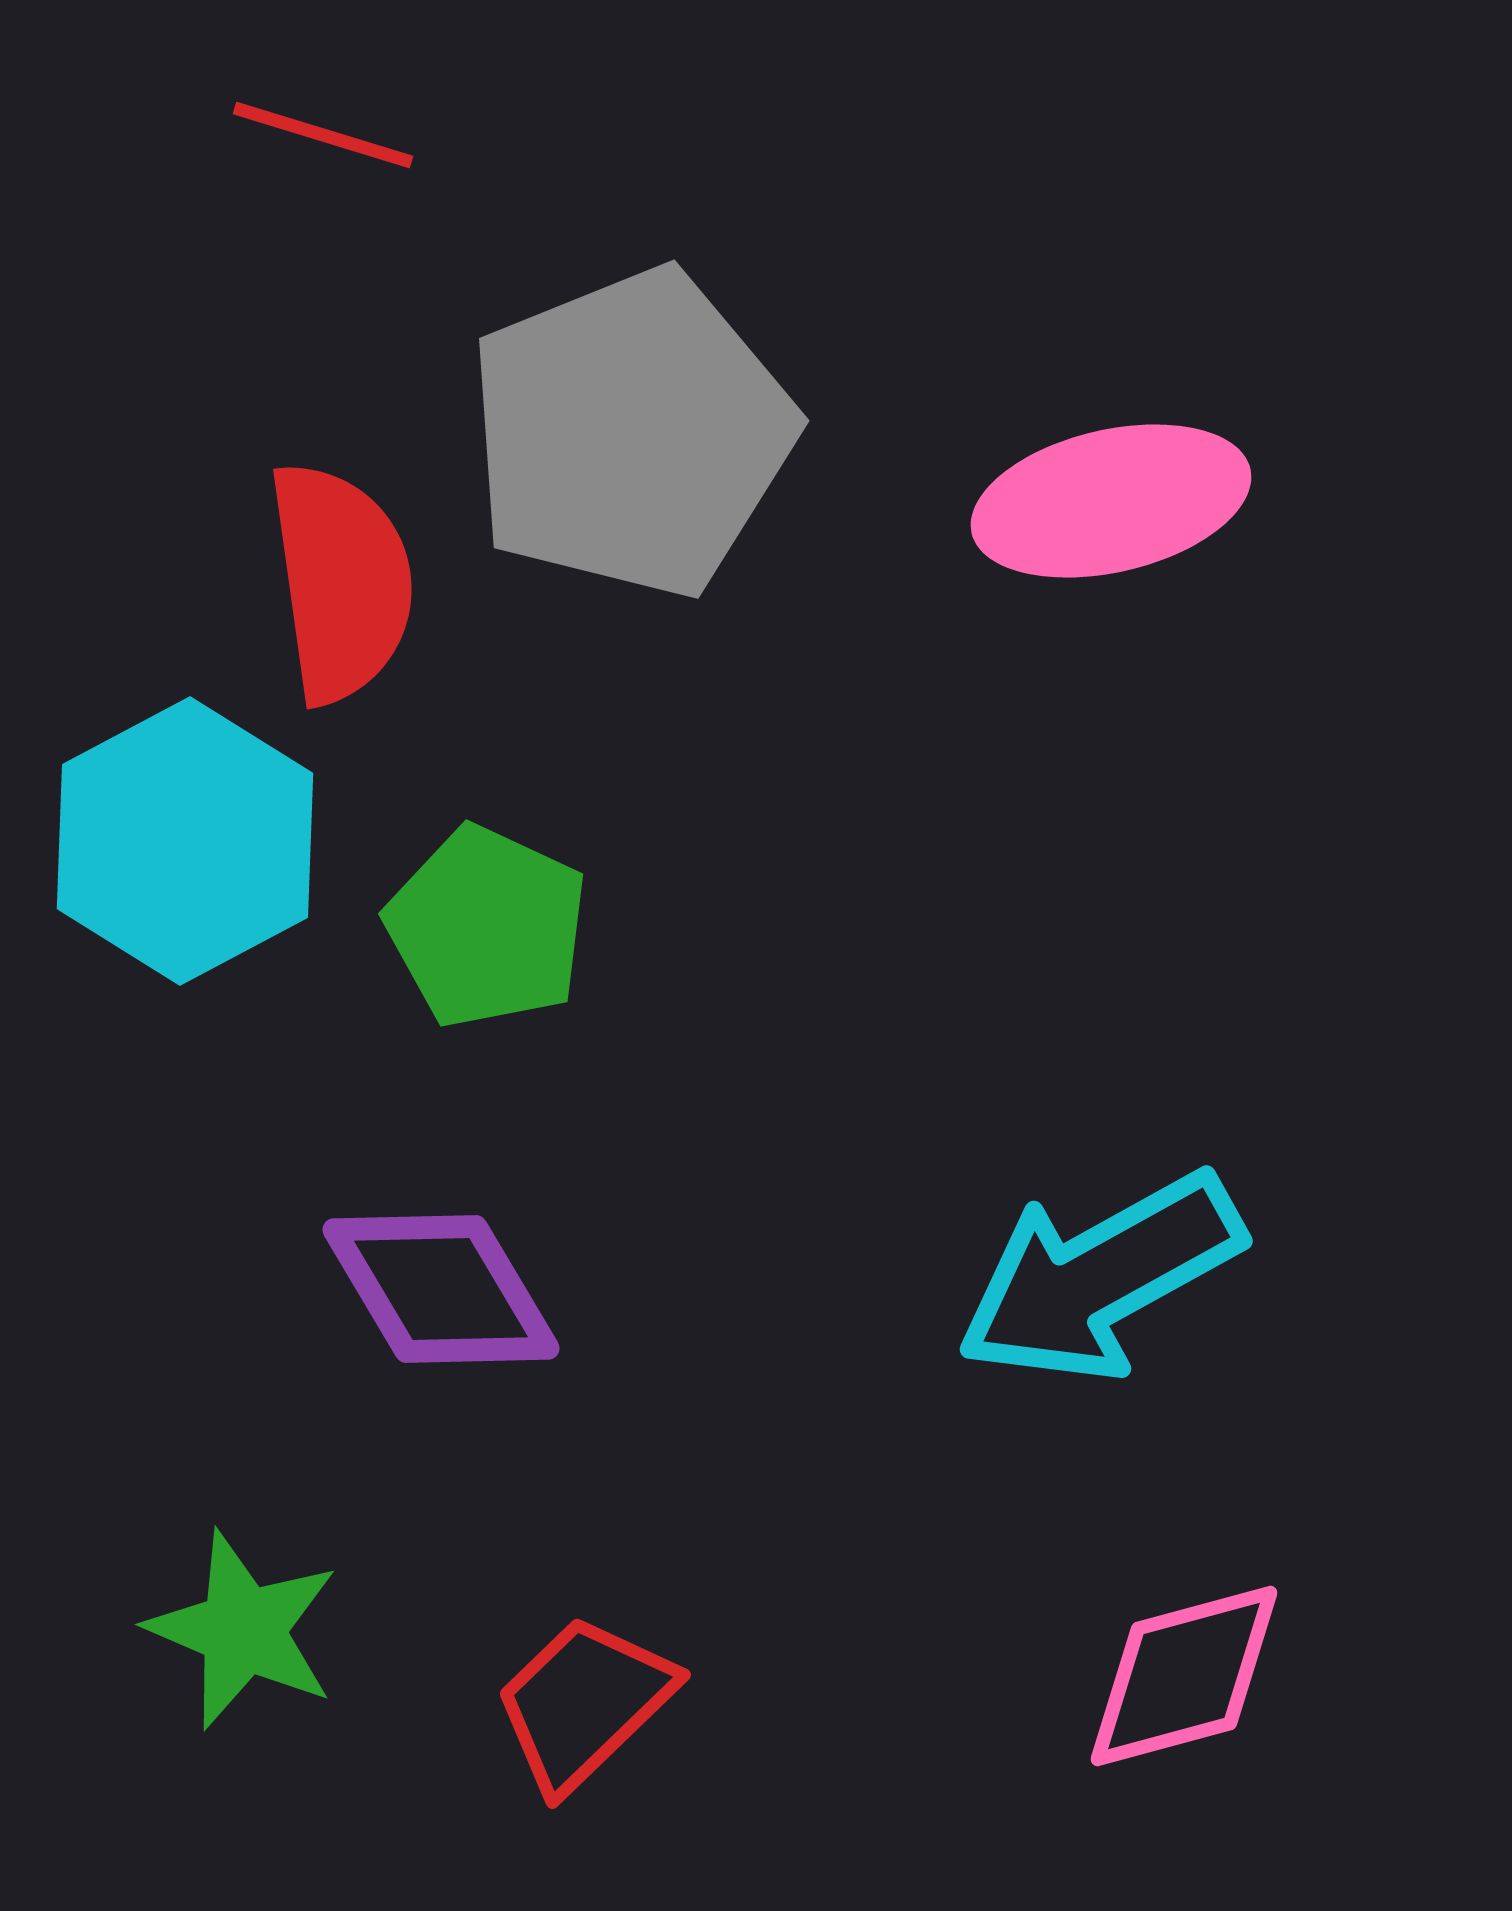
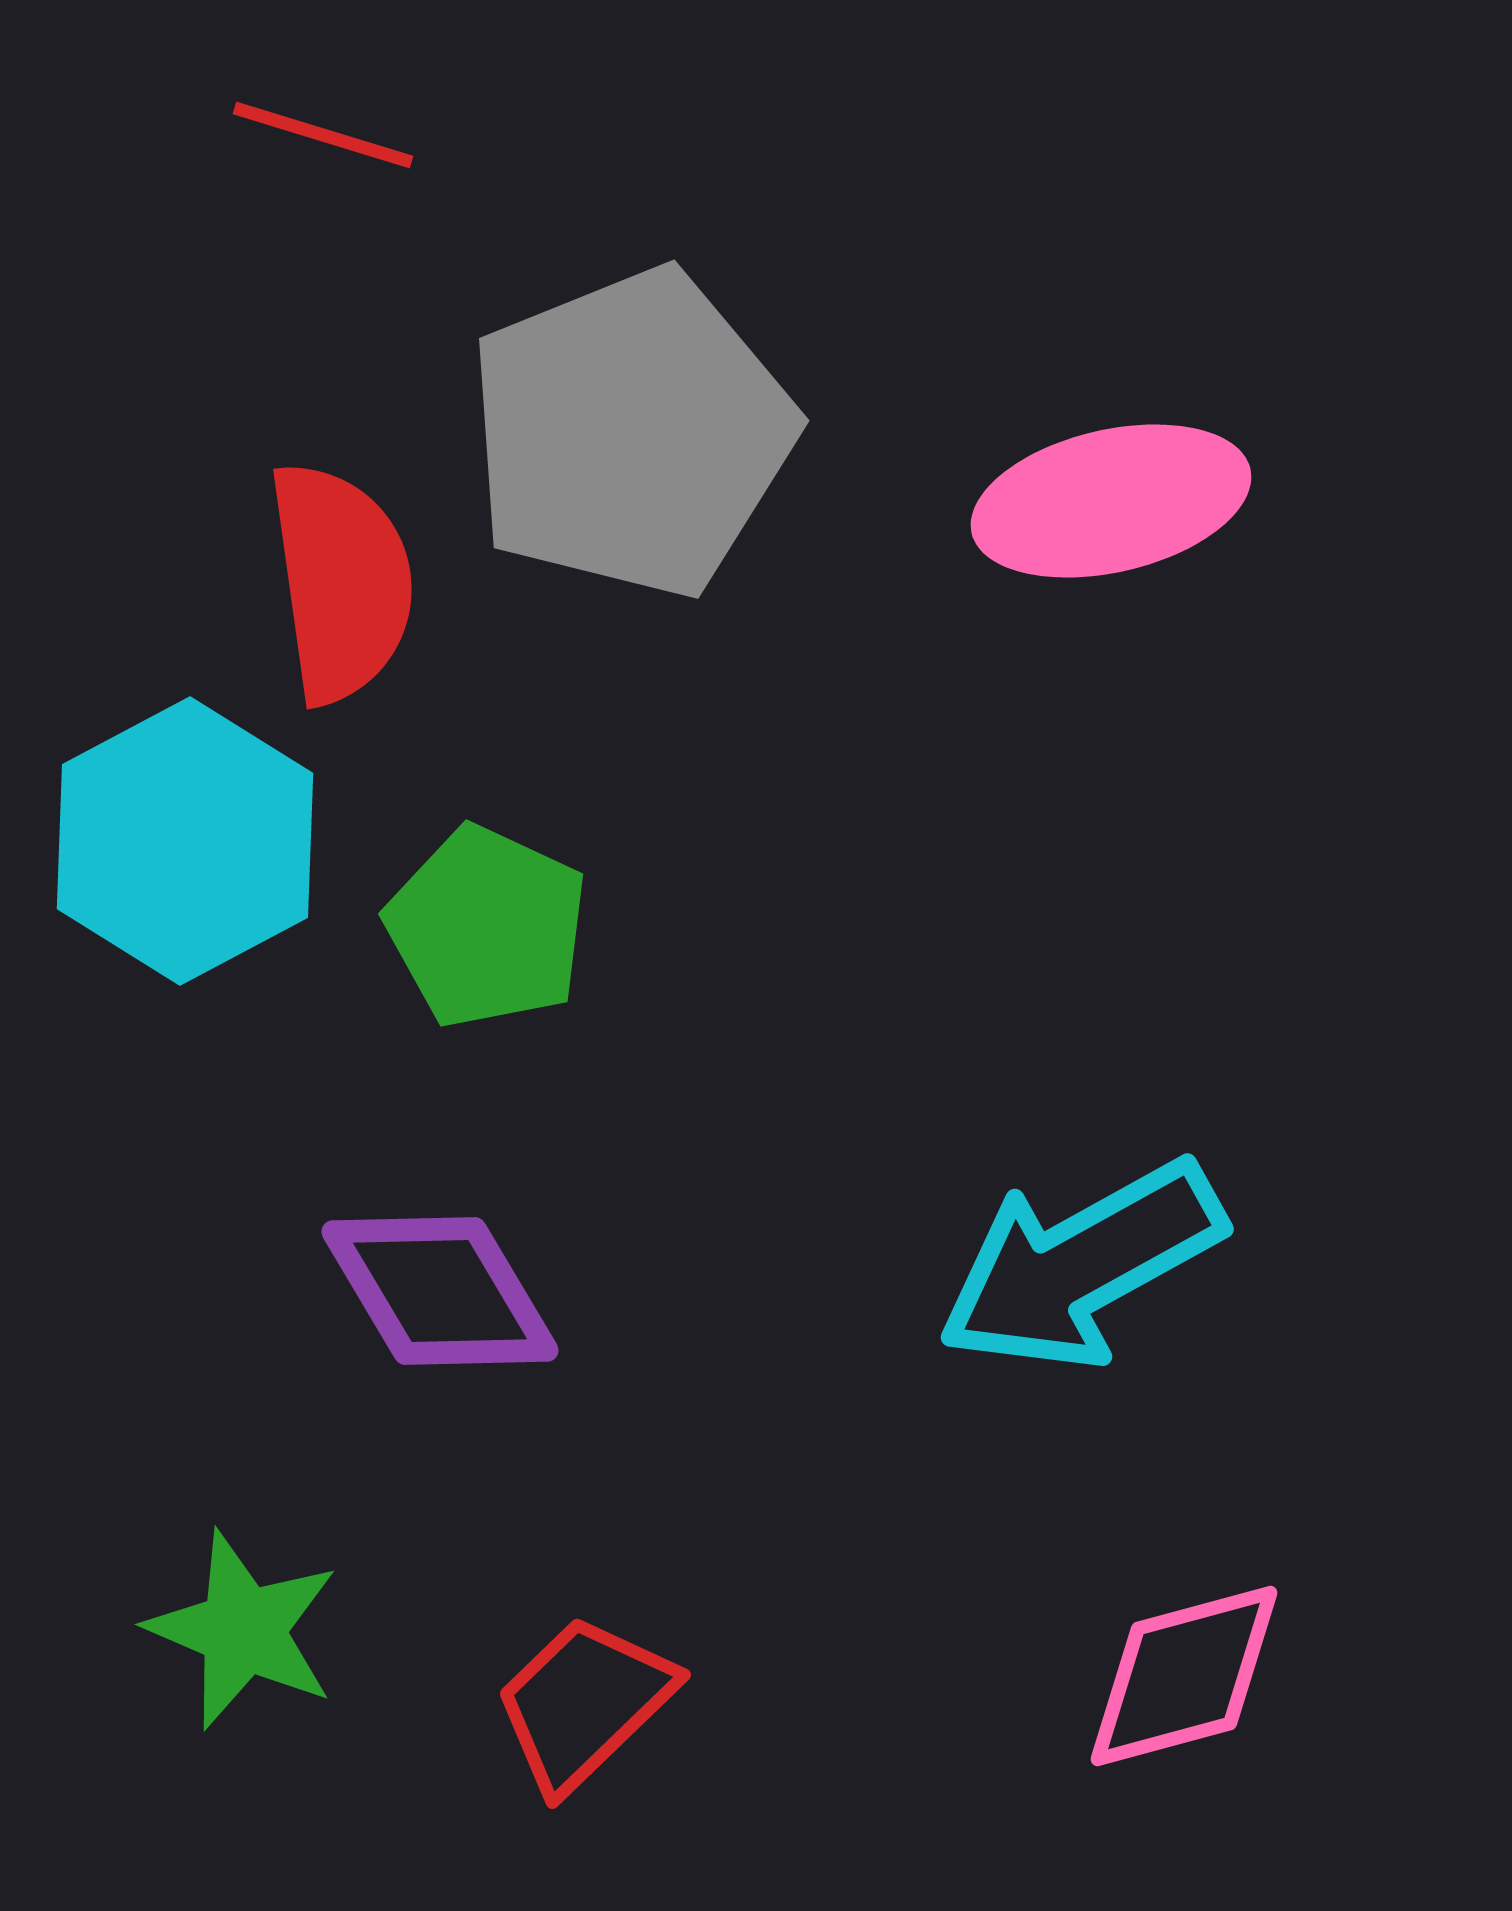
cyan arrow: moved 19 px left, 12 px up
purple diamond: moved 1 px left, 2 px down
